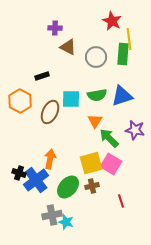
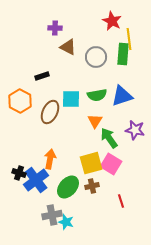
green arrow: rotated 10 degrees clockwise
